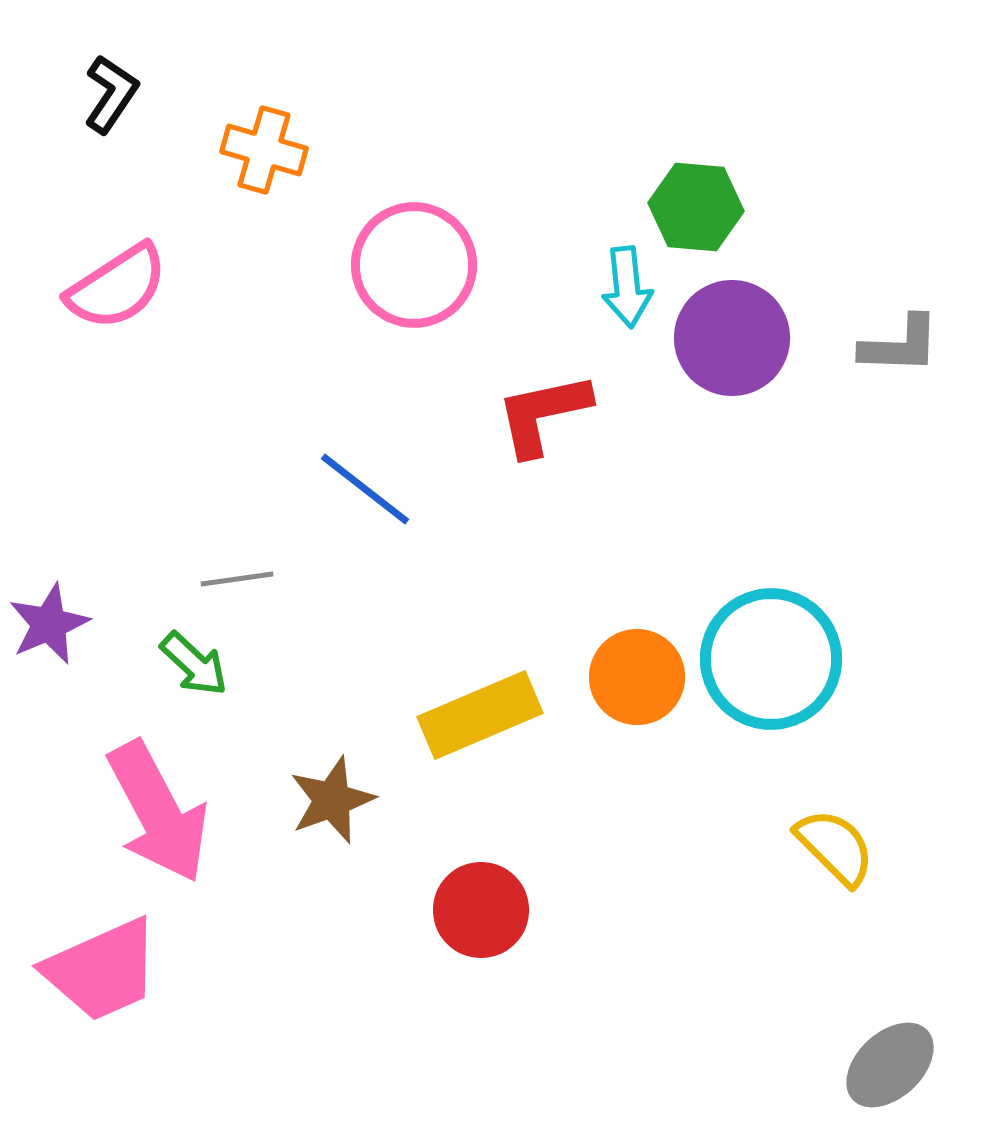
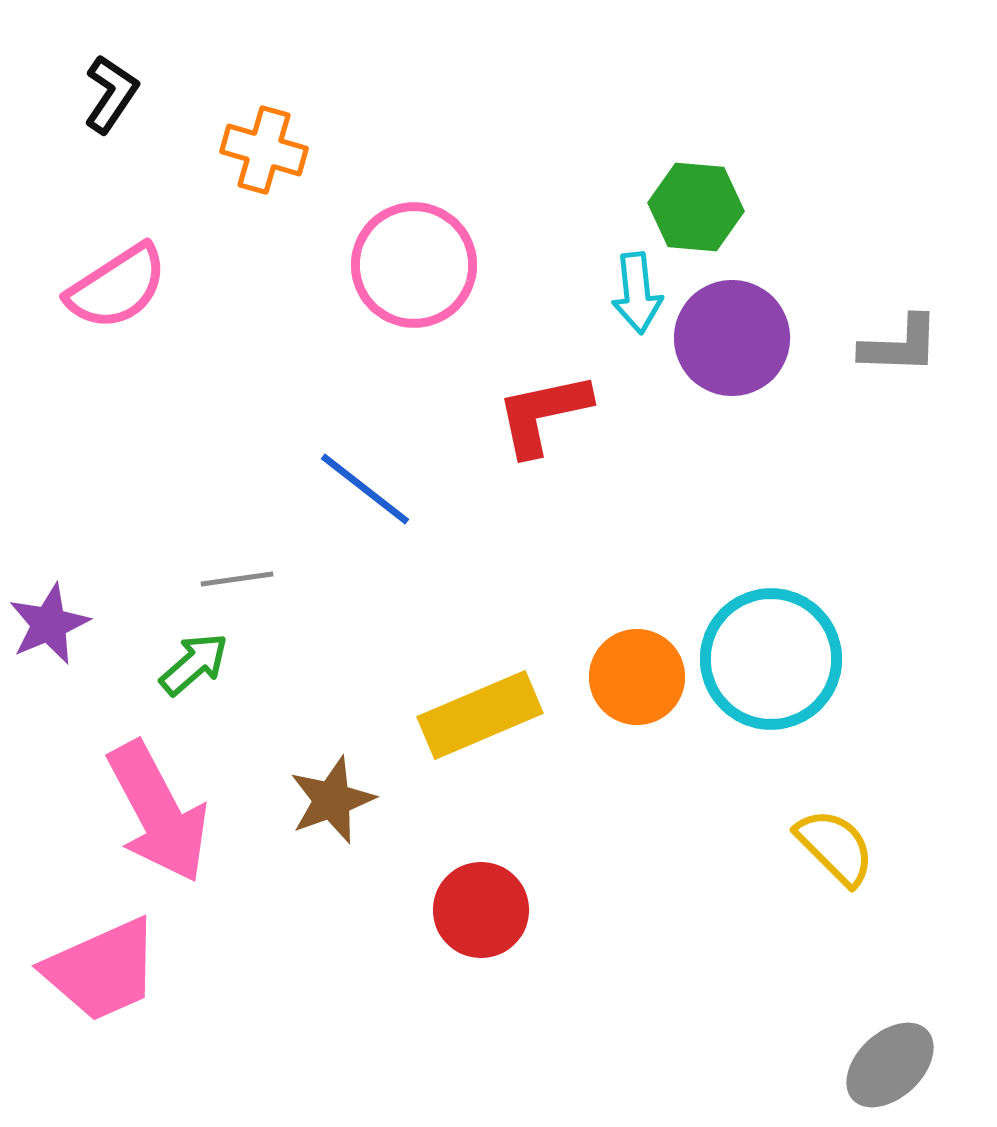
cyan arrow: moved 10 px right, 6 px down
green arrow: rotated 84 degrees counterclockwise
